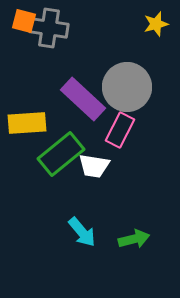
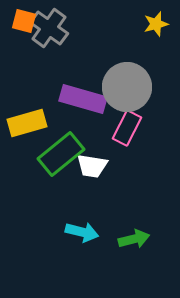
gray cross: rotated 27 degrees clockwise
purple rectangle: rotated 27 degrees counterclockwise
yellow rectangle: rotated 12 degrees counterclockwise
pink rectangle: moved 7 px right, 2 px up
white trapezoid: moved 2 px left
cyan arrow: rotated 36 degrees counterclockwise
